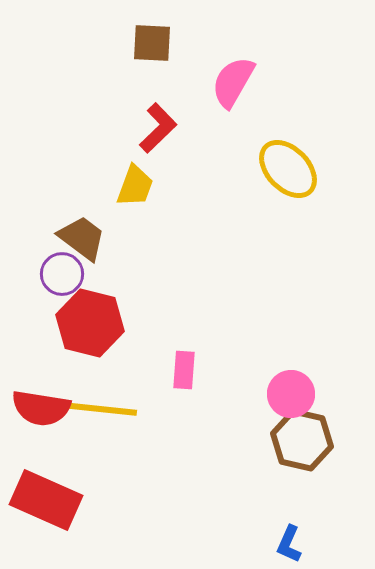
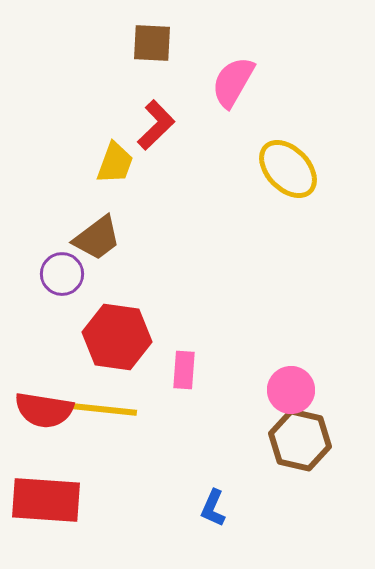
red L-shape: moved 2 px left, 3 px up
yellow trapezoid: moved 20 px left, 23 px up
brown trapezoid: moved 15 px right; rotated 106 degrees clockwise
red hexagon: moved 27 px right, 14 px down; rotated 6 degrees counterclockwise
pink circle: moved 4 px up
red semicircle: moved 3 px right, 2 px down
brown hexagon: moved 2 px left
red rectangle: rotated 20 degrees counterclockwise
blue L-shape: moved 76 px left, 36 px up
